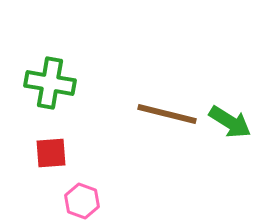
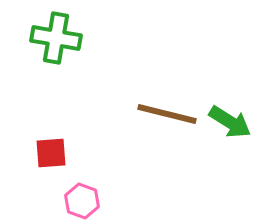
green cross: moved 6 px right, 45 px up
